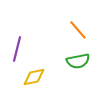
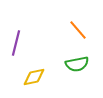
purple line: moved 1 px left, 6 px up
green semicircle: moved 1 px left, 3 px down
